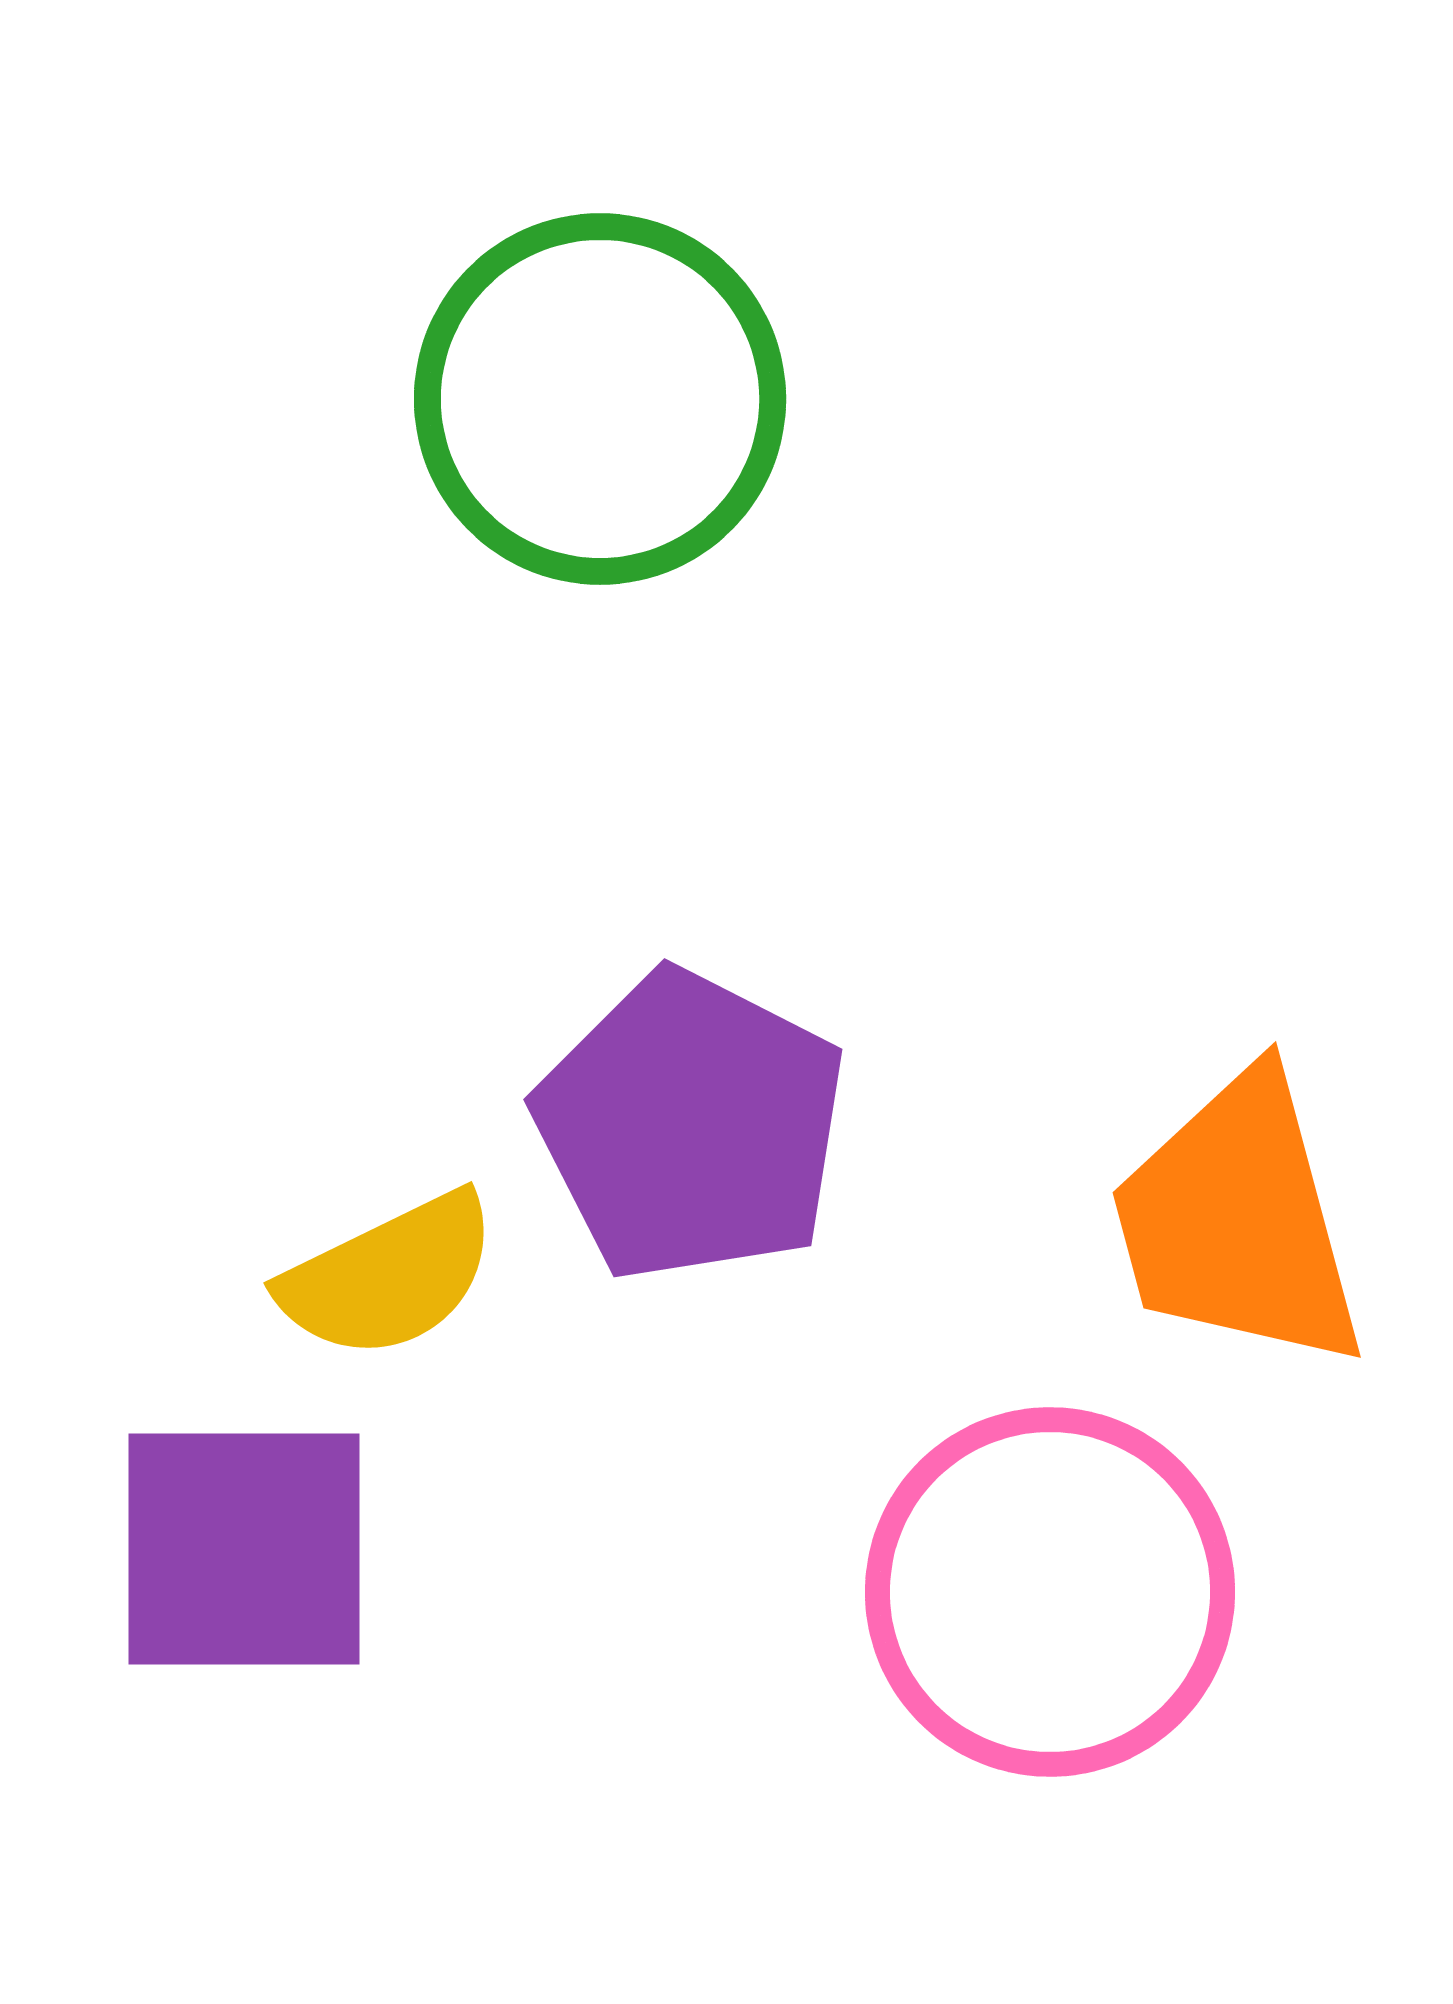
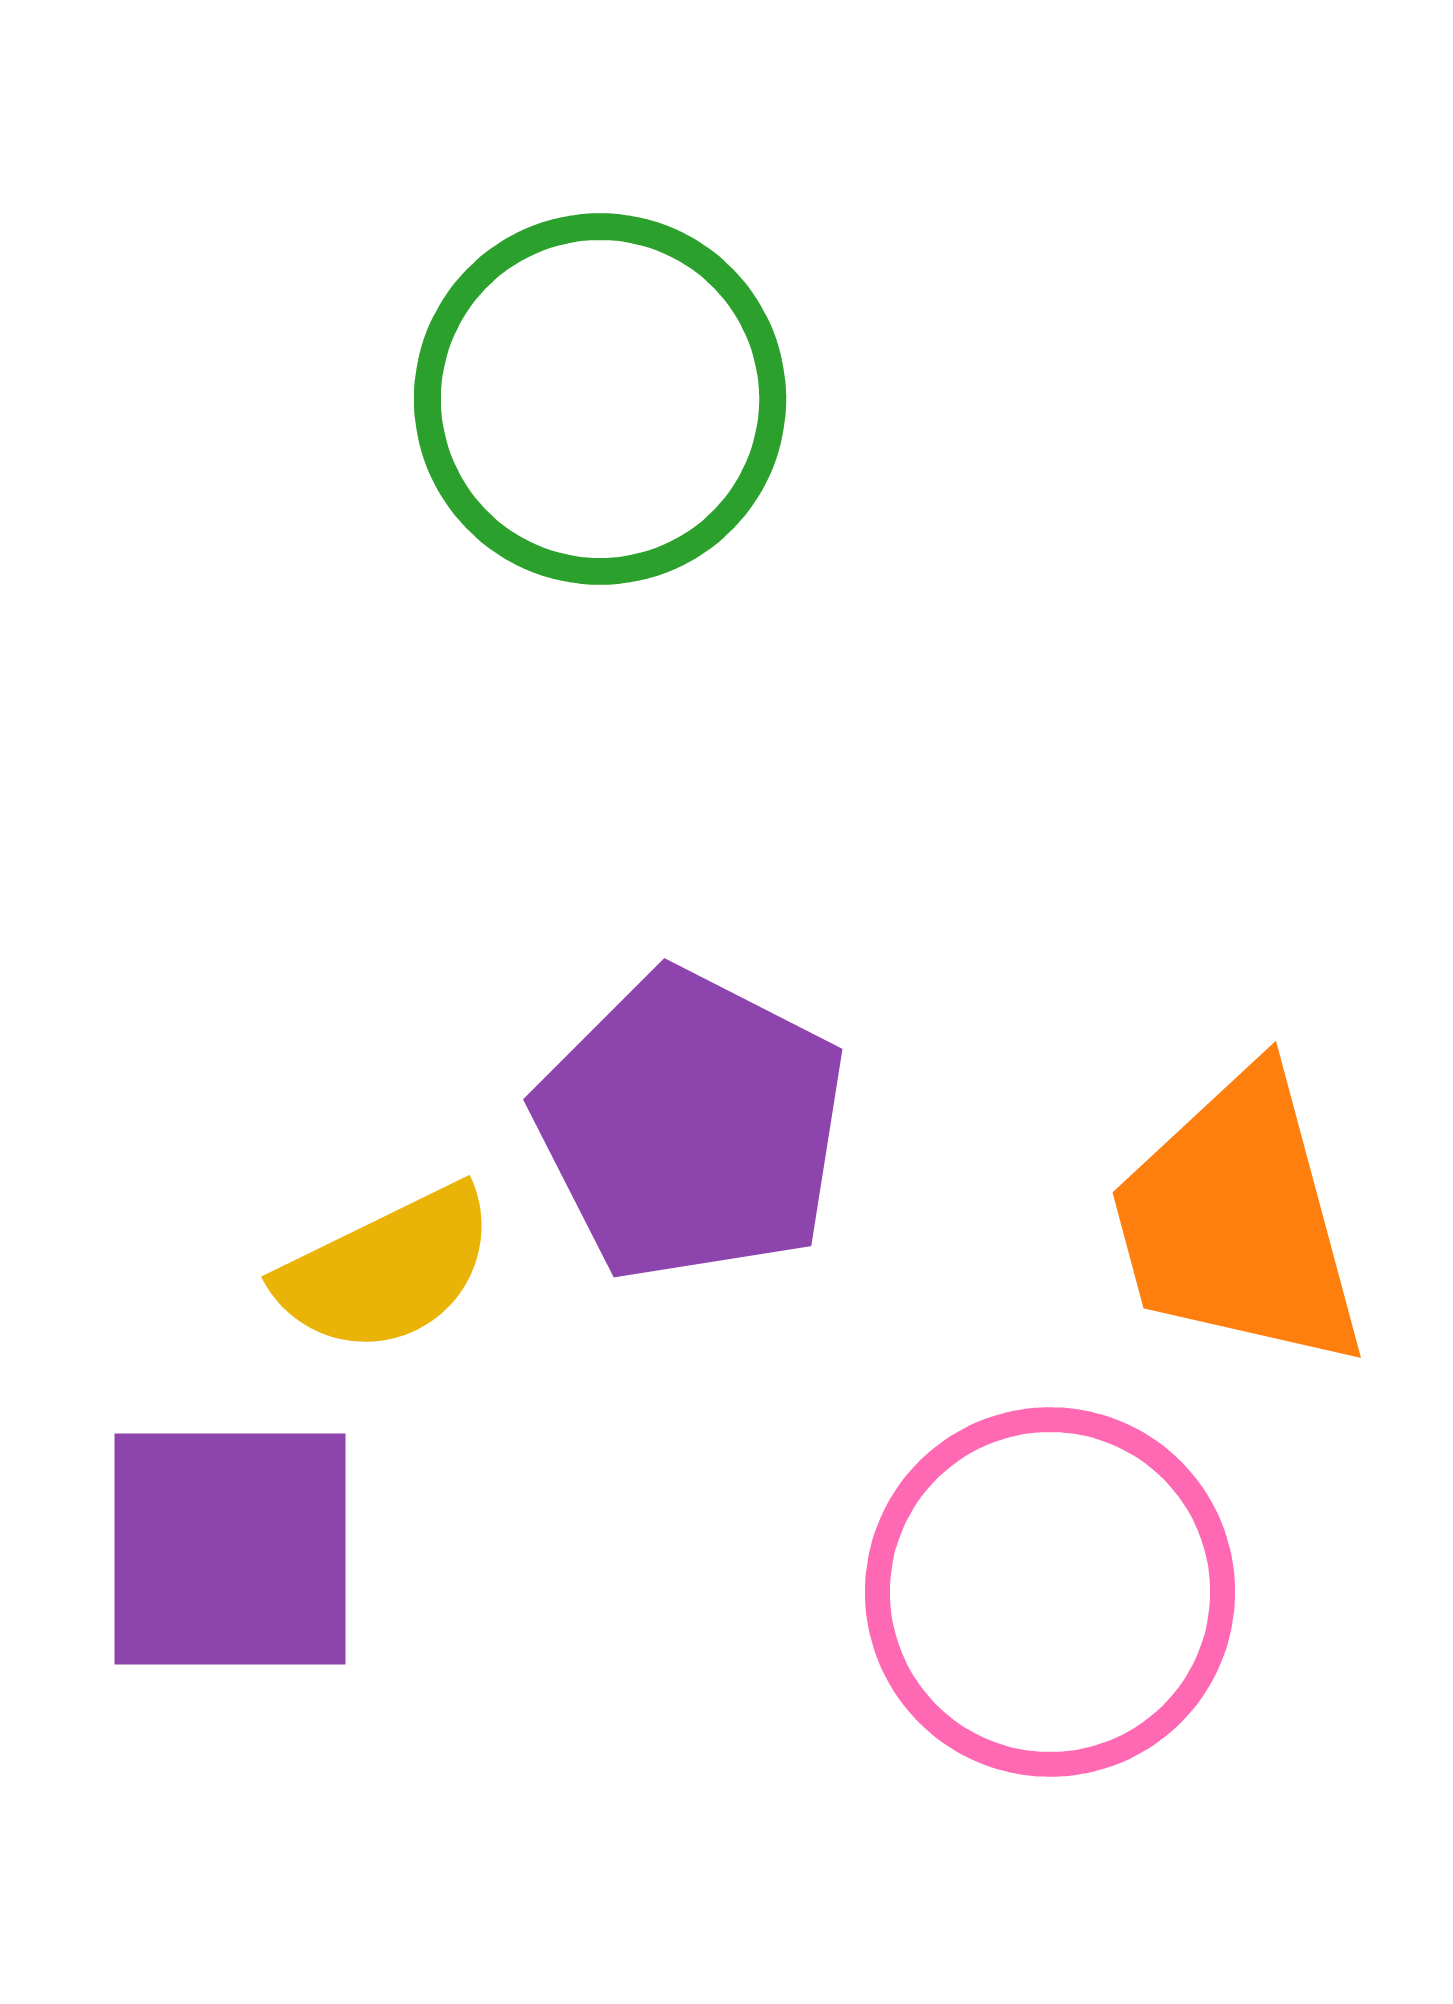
yellow semicircle: moved 2 px left, 6 px up
purple square: moved 14 px left
